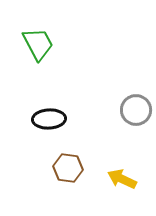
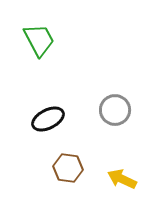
green trapezoid: moved 1 px right, 4 px up
gray circle: moved 21 px left
black ellipse: moved 1 px left; rotated 24 degrees counterclockwise
